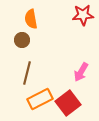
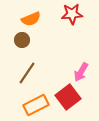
red star: moved 11 px left, 1 px up
orange semicircle: rotated 102 degrees counterclockwise
brown line: rotated 20 degrees clockwise
orange rectangle: moved 4 px left, 6 px down
red square: moved 6 px up
